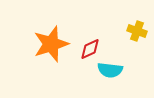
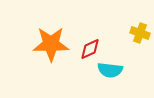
yellow cross: moved 3 px right, 2 px down
orange star: rotated 18 degrees clockwise
